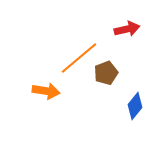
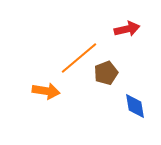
blue diamond: rotated 48 degrees counterclockwise
